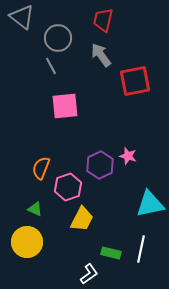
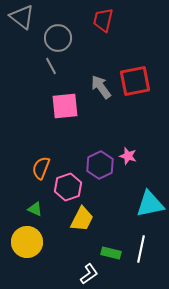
gray arrow: moved 32 px down
